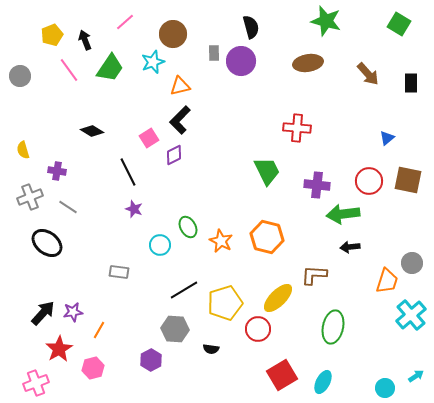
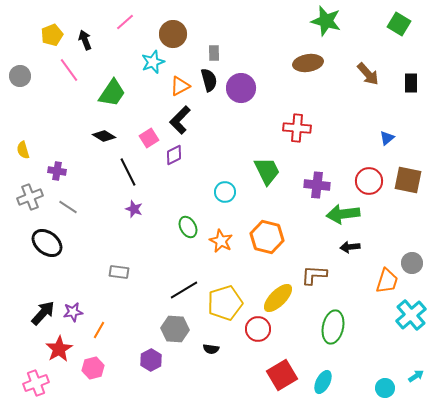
black semicircle at (251, 27): moved 42 px left, 53 px down
purple circle at (241, 61): moved 27 px down
green trapezoid at (110, 68): moved 2 px right, 25 px down
orange triangle at (180, 86): rotated 15 degrees counterclockwise
black diamond at (92, 131): moved 12 px right, 5 px down
cyan circle at (160, 245): moved 65 px right, 53 px up
